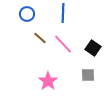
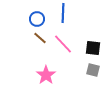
blue circle: moved 10 px right, 5 px down
black square: rotated 28 degrees counterclockwise
gray square: moved 5 px right, 5 px up; rotated 16 degrees clockwise
pink star: moved 2 px left, 6 px up
